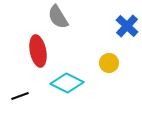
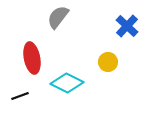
gray semicircle: rotated 70 degrees clockwise
red ellipse: moved 6 px left, 7 px down
yellow circle: moved 1 px left, 1 px up
